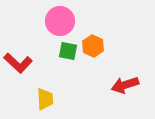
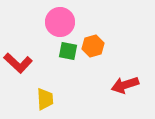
pink circle: moved 1 px down
orange hexagon: rotated 20 degrees clockwise
